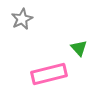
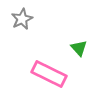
pink rectangle: rotated 40 degrees clockwise
